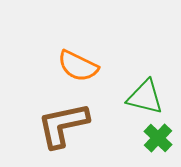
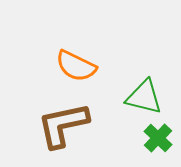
orange semicircle: moved 2 px left
green triangle: moved 1 px left
